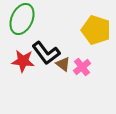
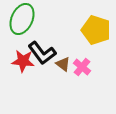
black L-shape: moved 4 px left
pink cross: rotated 12 degrees counterclockwise
